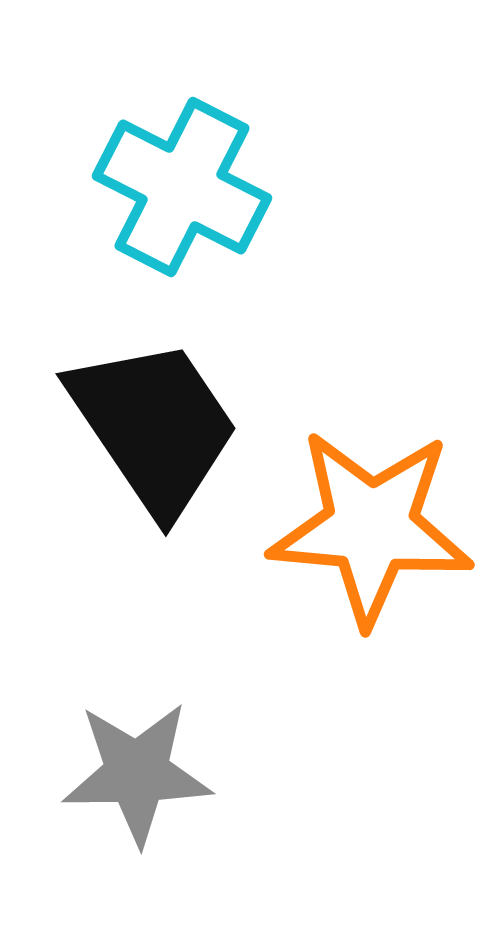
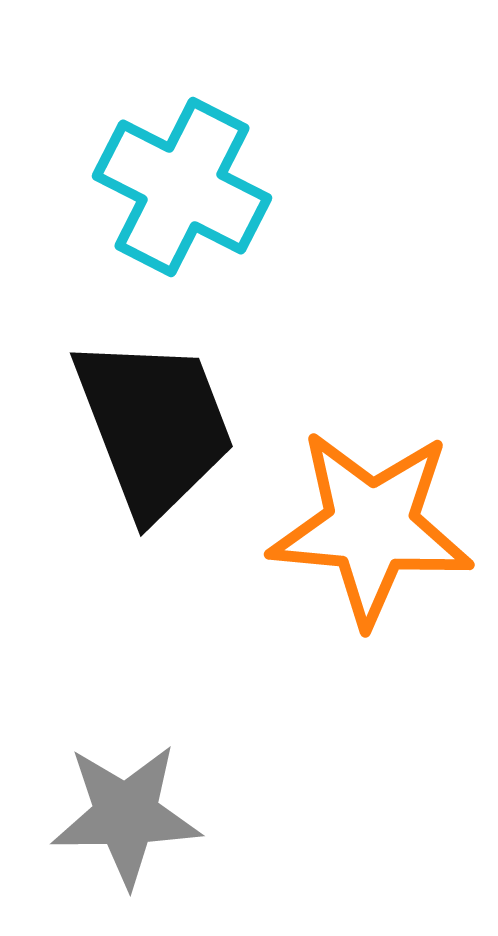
black trapezoid: rotated 13 degrees clockwise
gray star: moved 11 px left, 42 px down
